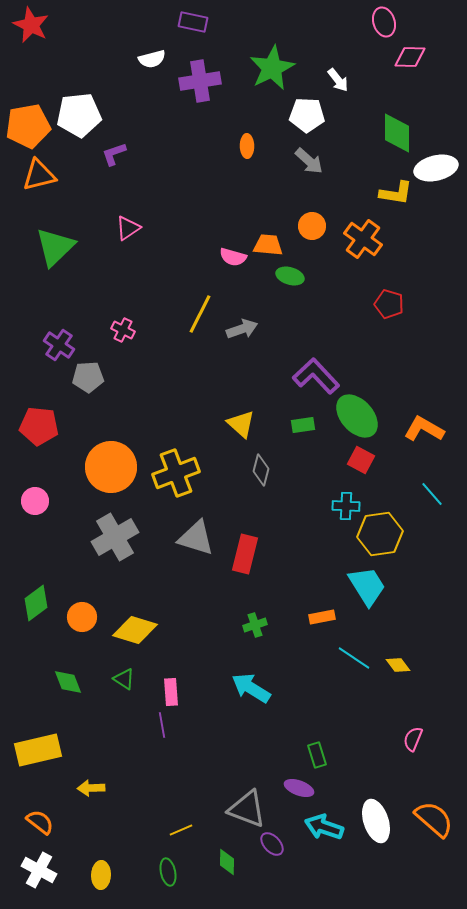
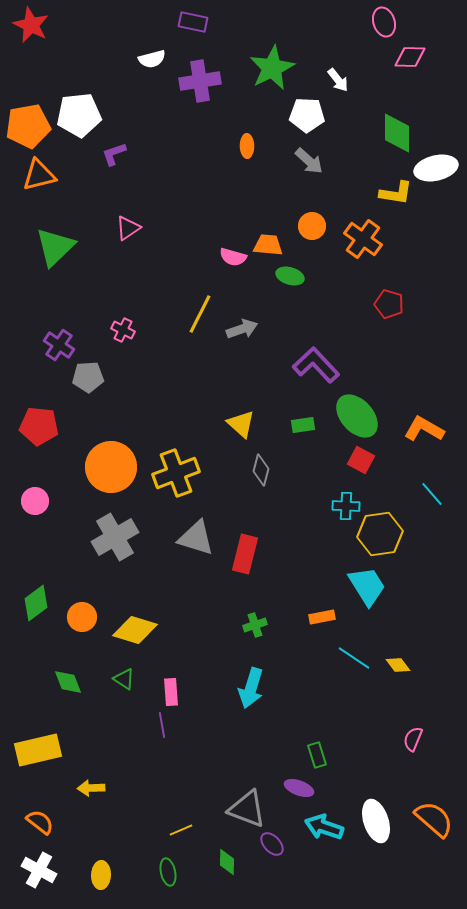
purple L-shape at (316, 376): moved 11 px up
cyan arrow at (251, 688): rotated 105 degrees counterclockwise
